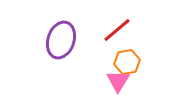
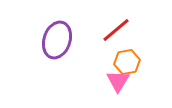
red line: moved 1 px left
purple ellipse: moved 4 px left
